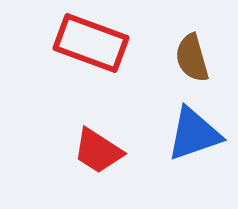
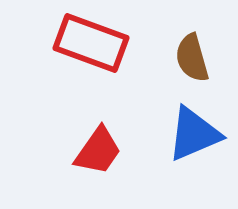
blue triangle: rotated 4 degrees counterclockwise
red trapezoid: rotated 88 degrees counterclockwise
